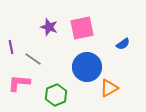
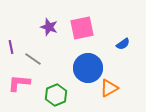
blue circle: moved 1 px right, 1 px down
